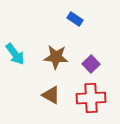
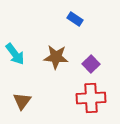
brown triangle: moved 29 px left, 6 px down; rotated 36 degrees clockwise
